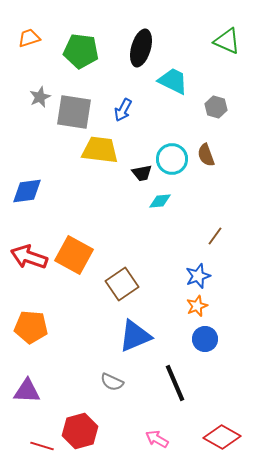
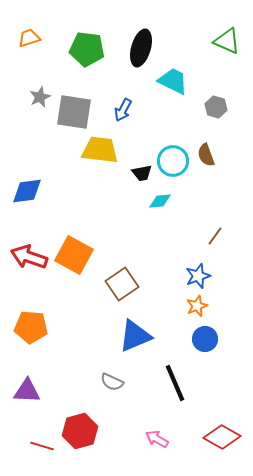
green pentagon: moved 6 px right, 2 px up
cyan circle: moved 1 px right, 2 px down
